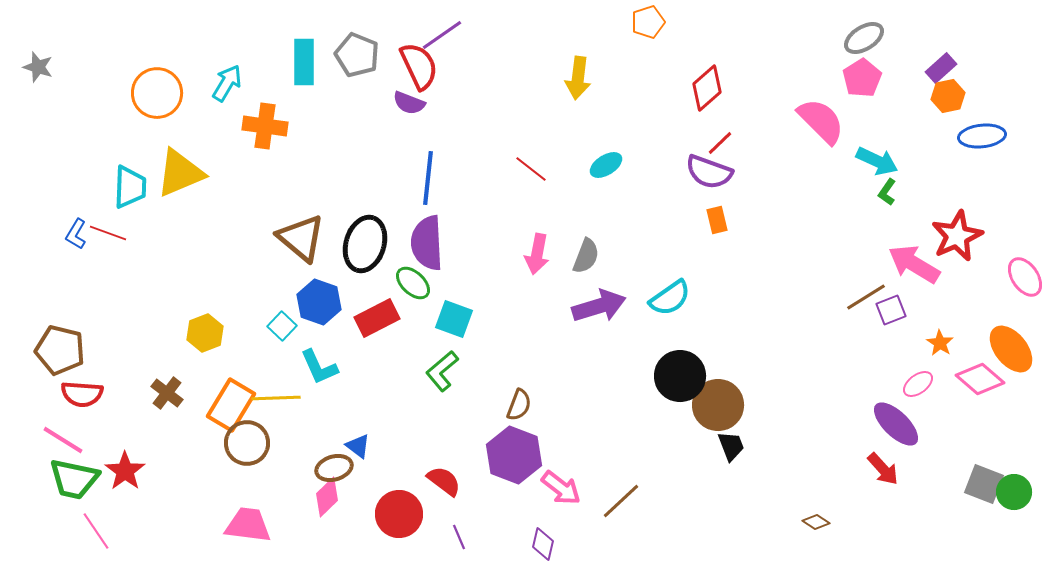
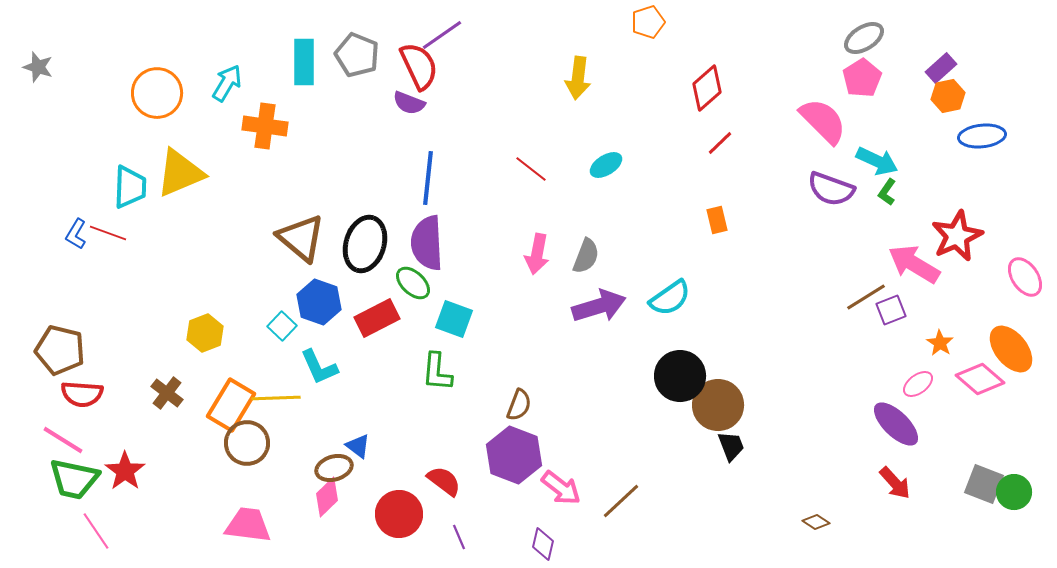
pink semicircle at (821, 121): moved 2 px right
purple semicircle at (709, 172): moved 122 px right, 17 px down
green L-shape at (442, 371): moved 5 px left, 1 px down; rotated 45 degrees counterclockwise
red arrow at (883, 469): moved 12 px right, 14 px down
